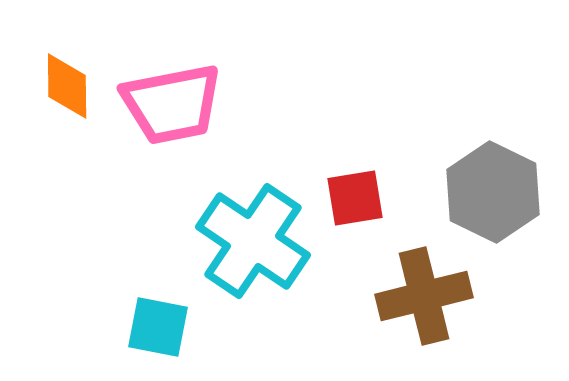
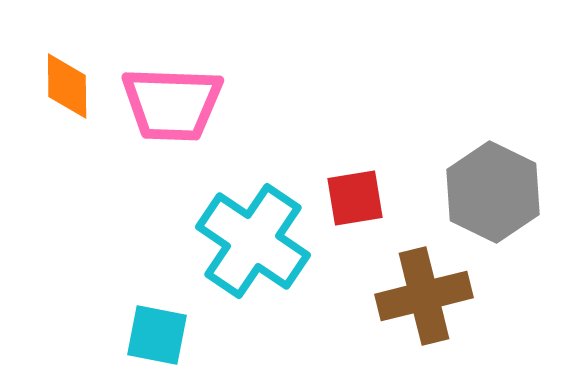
pink trapezoid: rotated 13 degrees clockwise
cyan square: moved 1 px left, 8 px down
